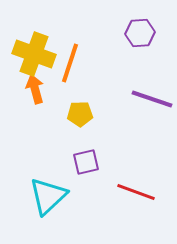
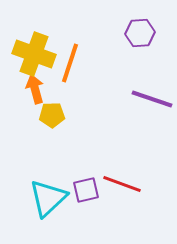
yellow pentagon: moved 28 px left, 1 px down
purple square: moved 28 px down
red line: moved 14 px left, 8 px up
cyan triangle: moved 2 px down
